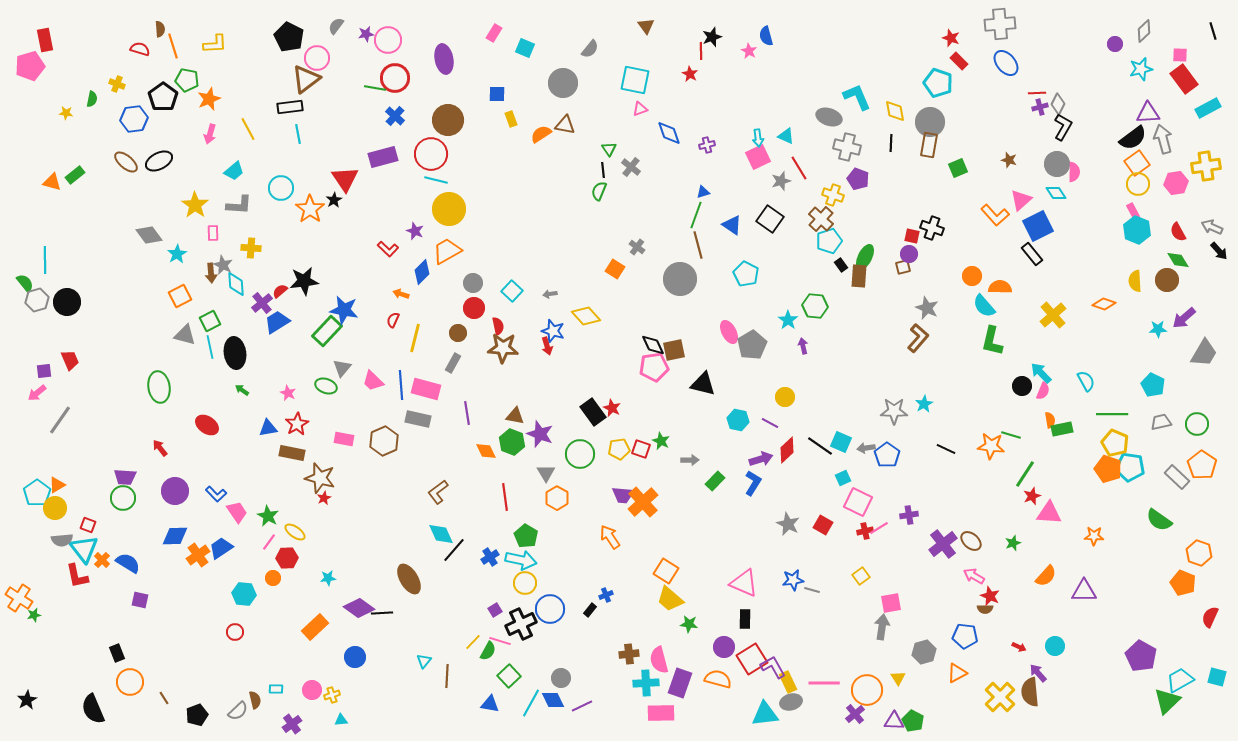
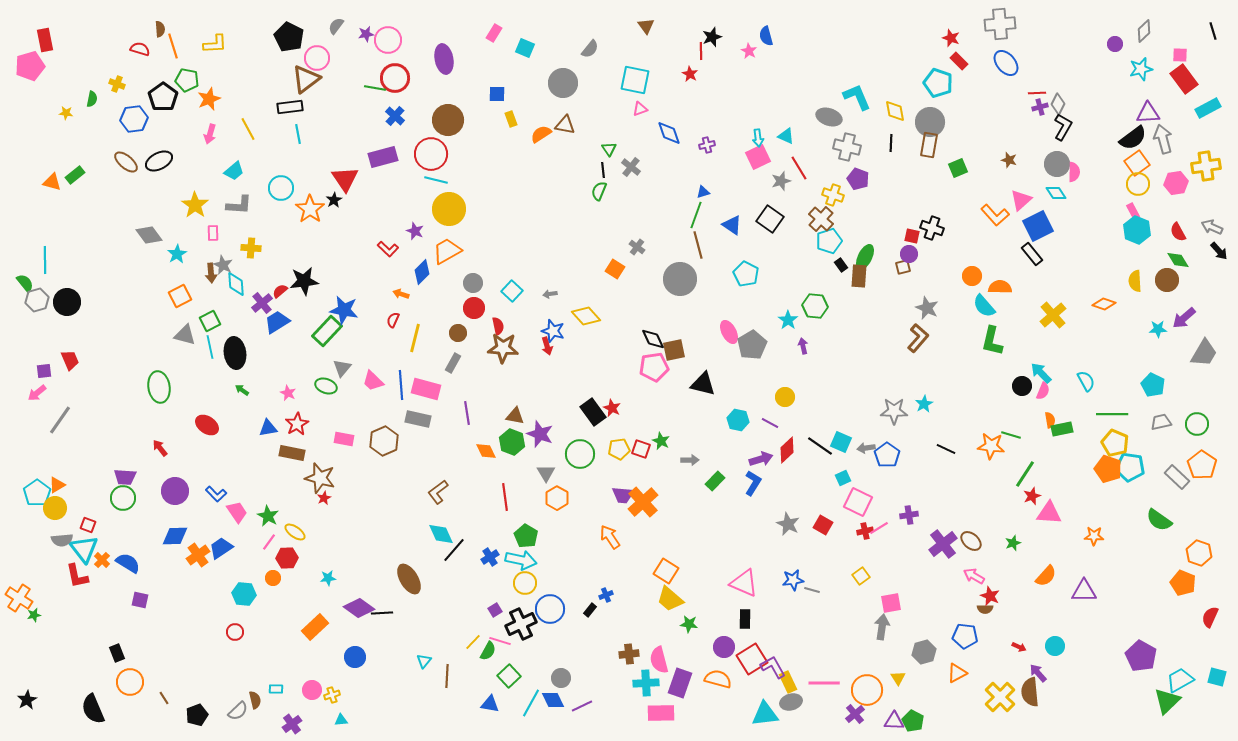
black diamond at (653, 345): moved 6 px up
